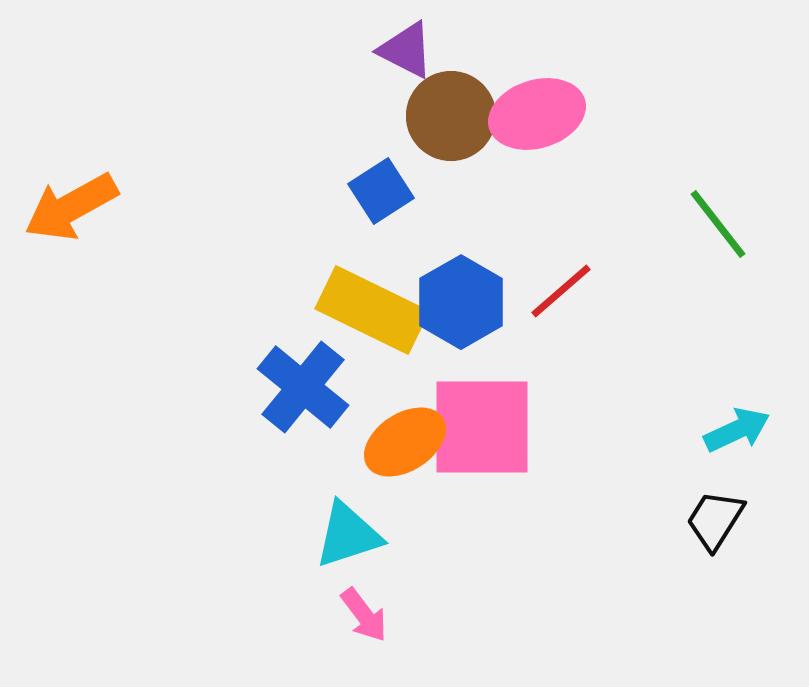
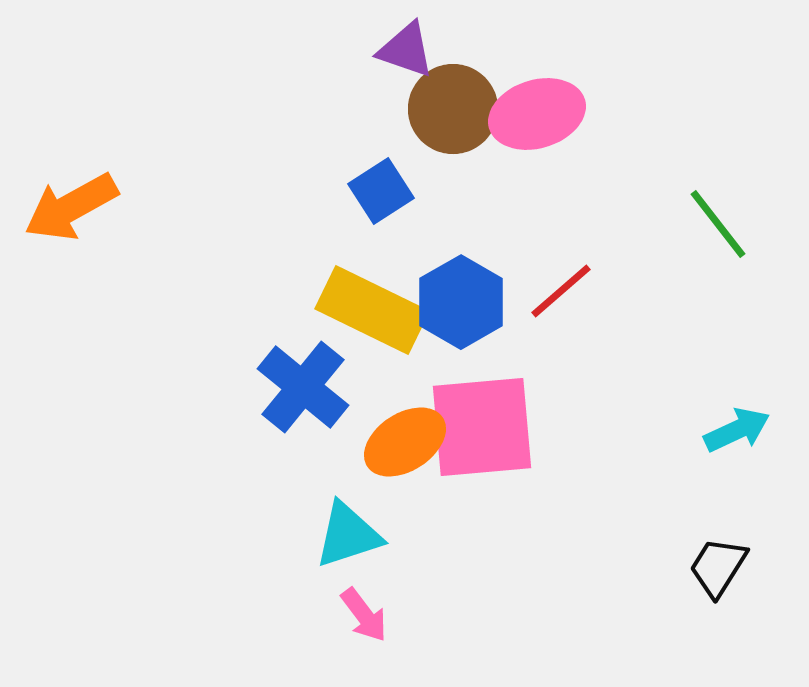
purple triangle: rotated 8 degrees counterclockwise
brown circle: moved 2 px right, 7 px up
pink square: rotated 5 degrees counterclockwise
black trapezoid: moved 3 px right, 47 px down
